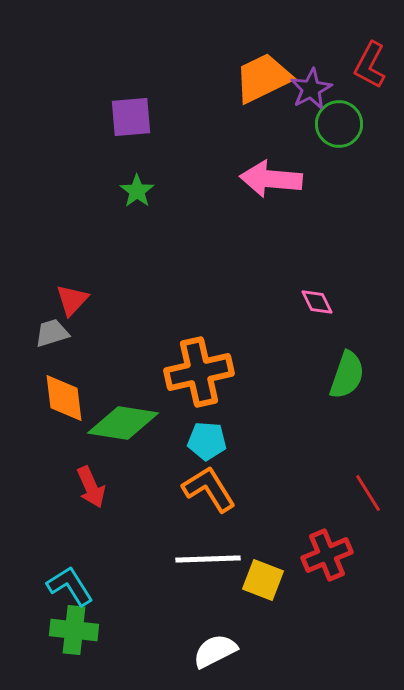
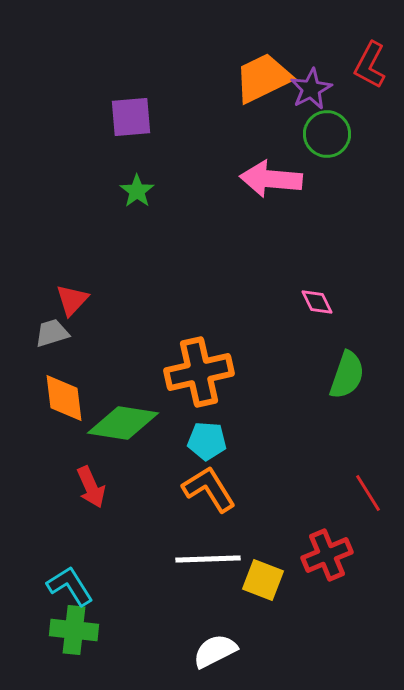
green circle: moved 12 px left, 10 px down
